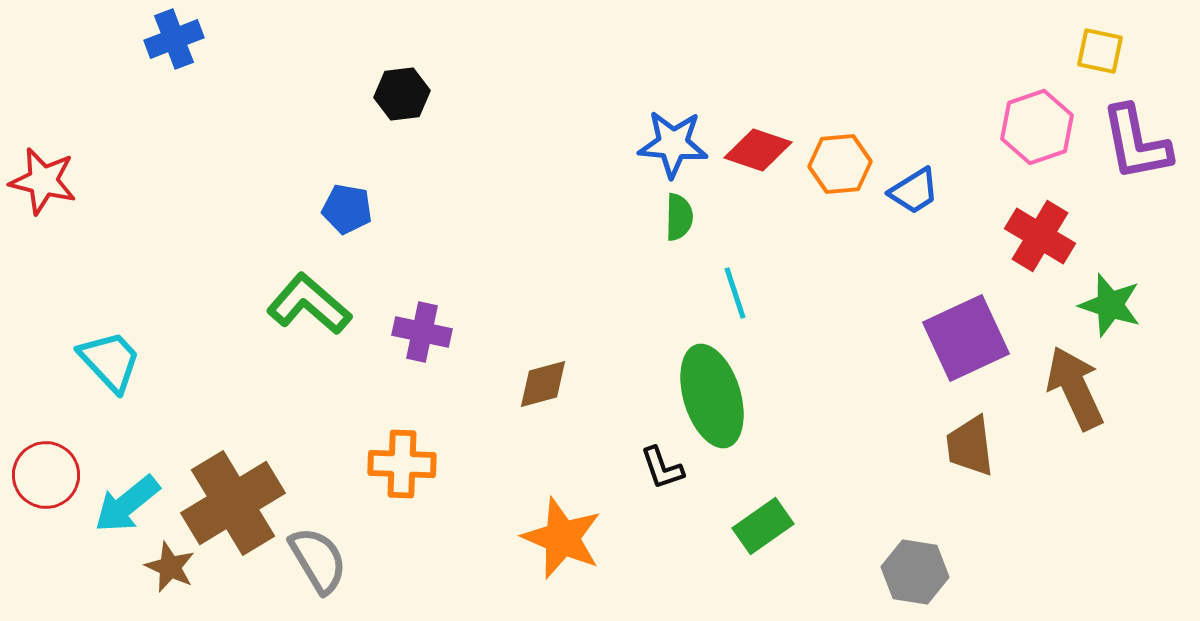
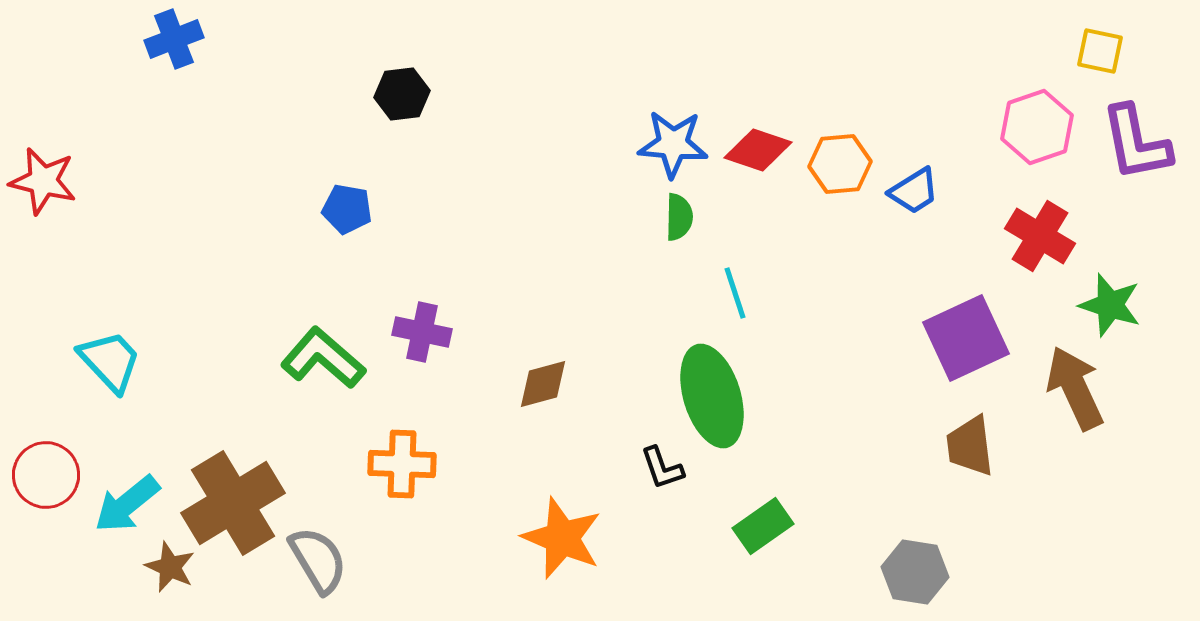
green L-shape: moved 14 px right, 54 px down
